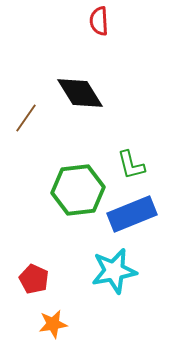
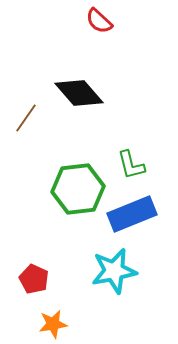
red semicircle: rotated 44 degrees counterclockwise
black diamond: moved 1 px left; rotated 9 degrees counterclockwise
green hexagon: moved 1 px up
